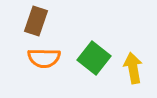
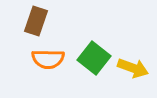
orange semicircle: moved 4 px right, 1 px down
yellow arrow: rotated 120 degrees clockwise
